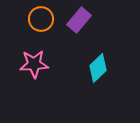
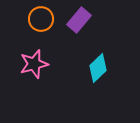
pink star: rotated 12 degrees counterclockwise
